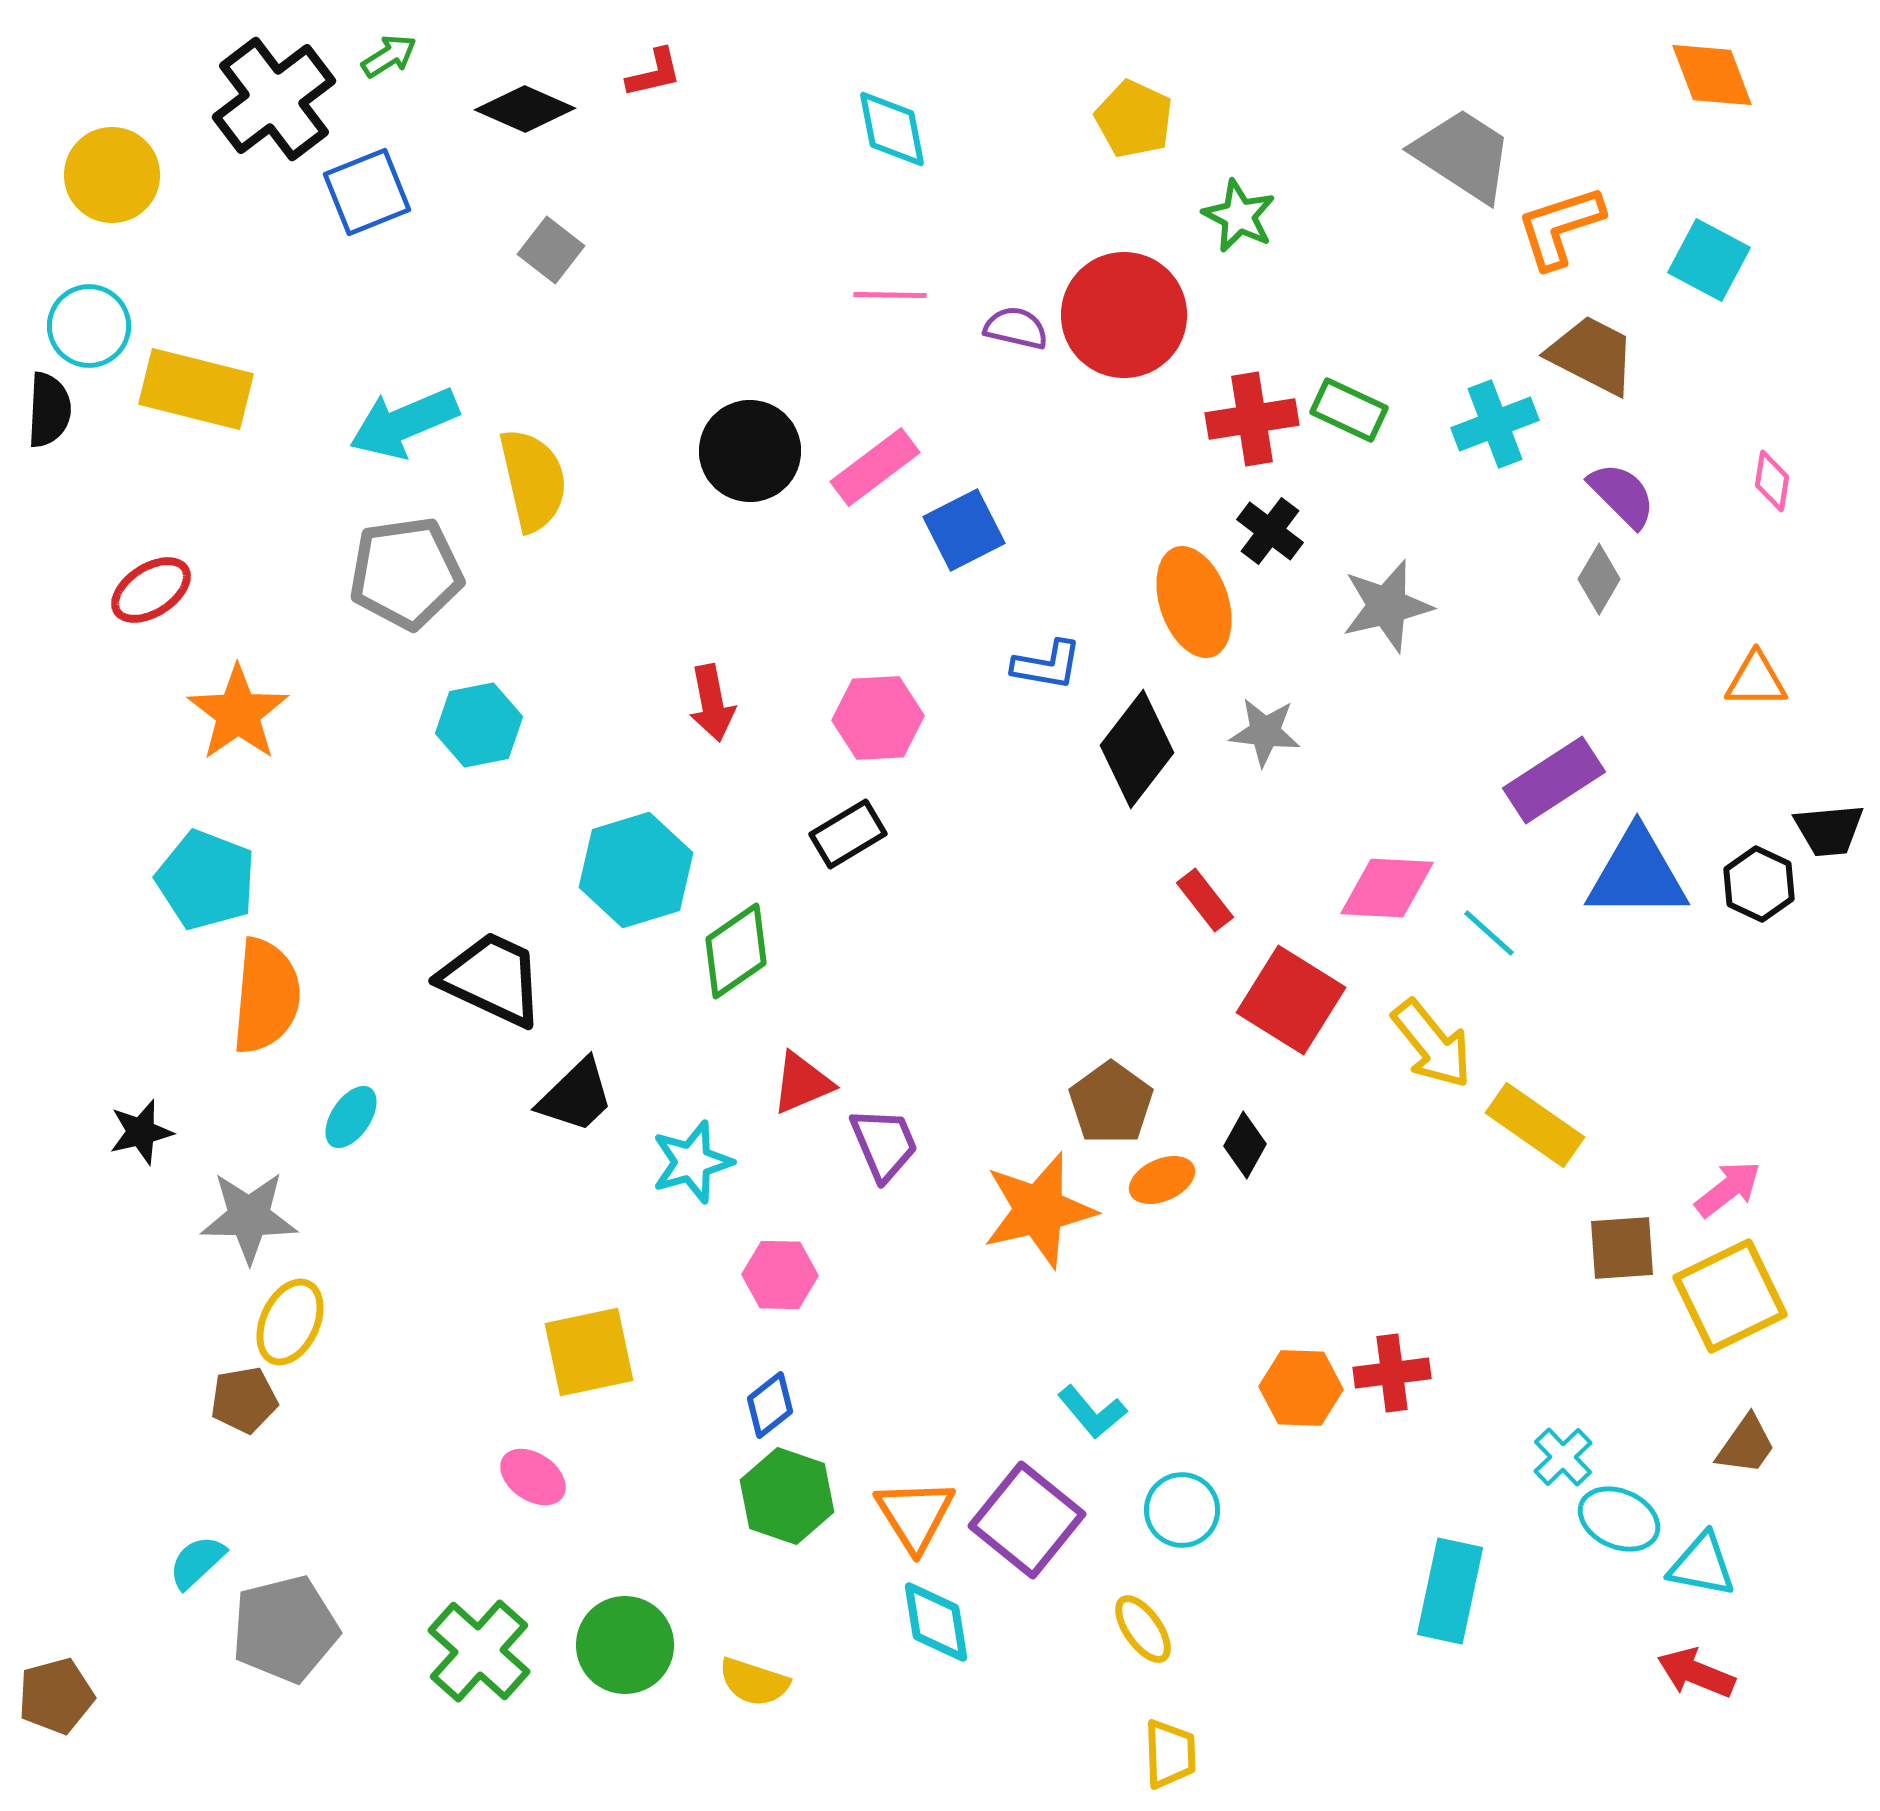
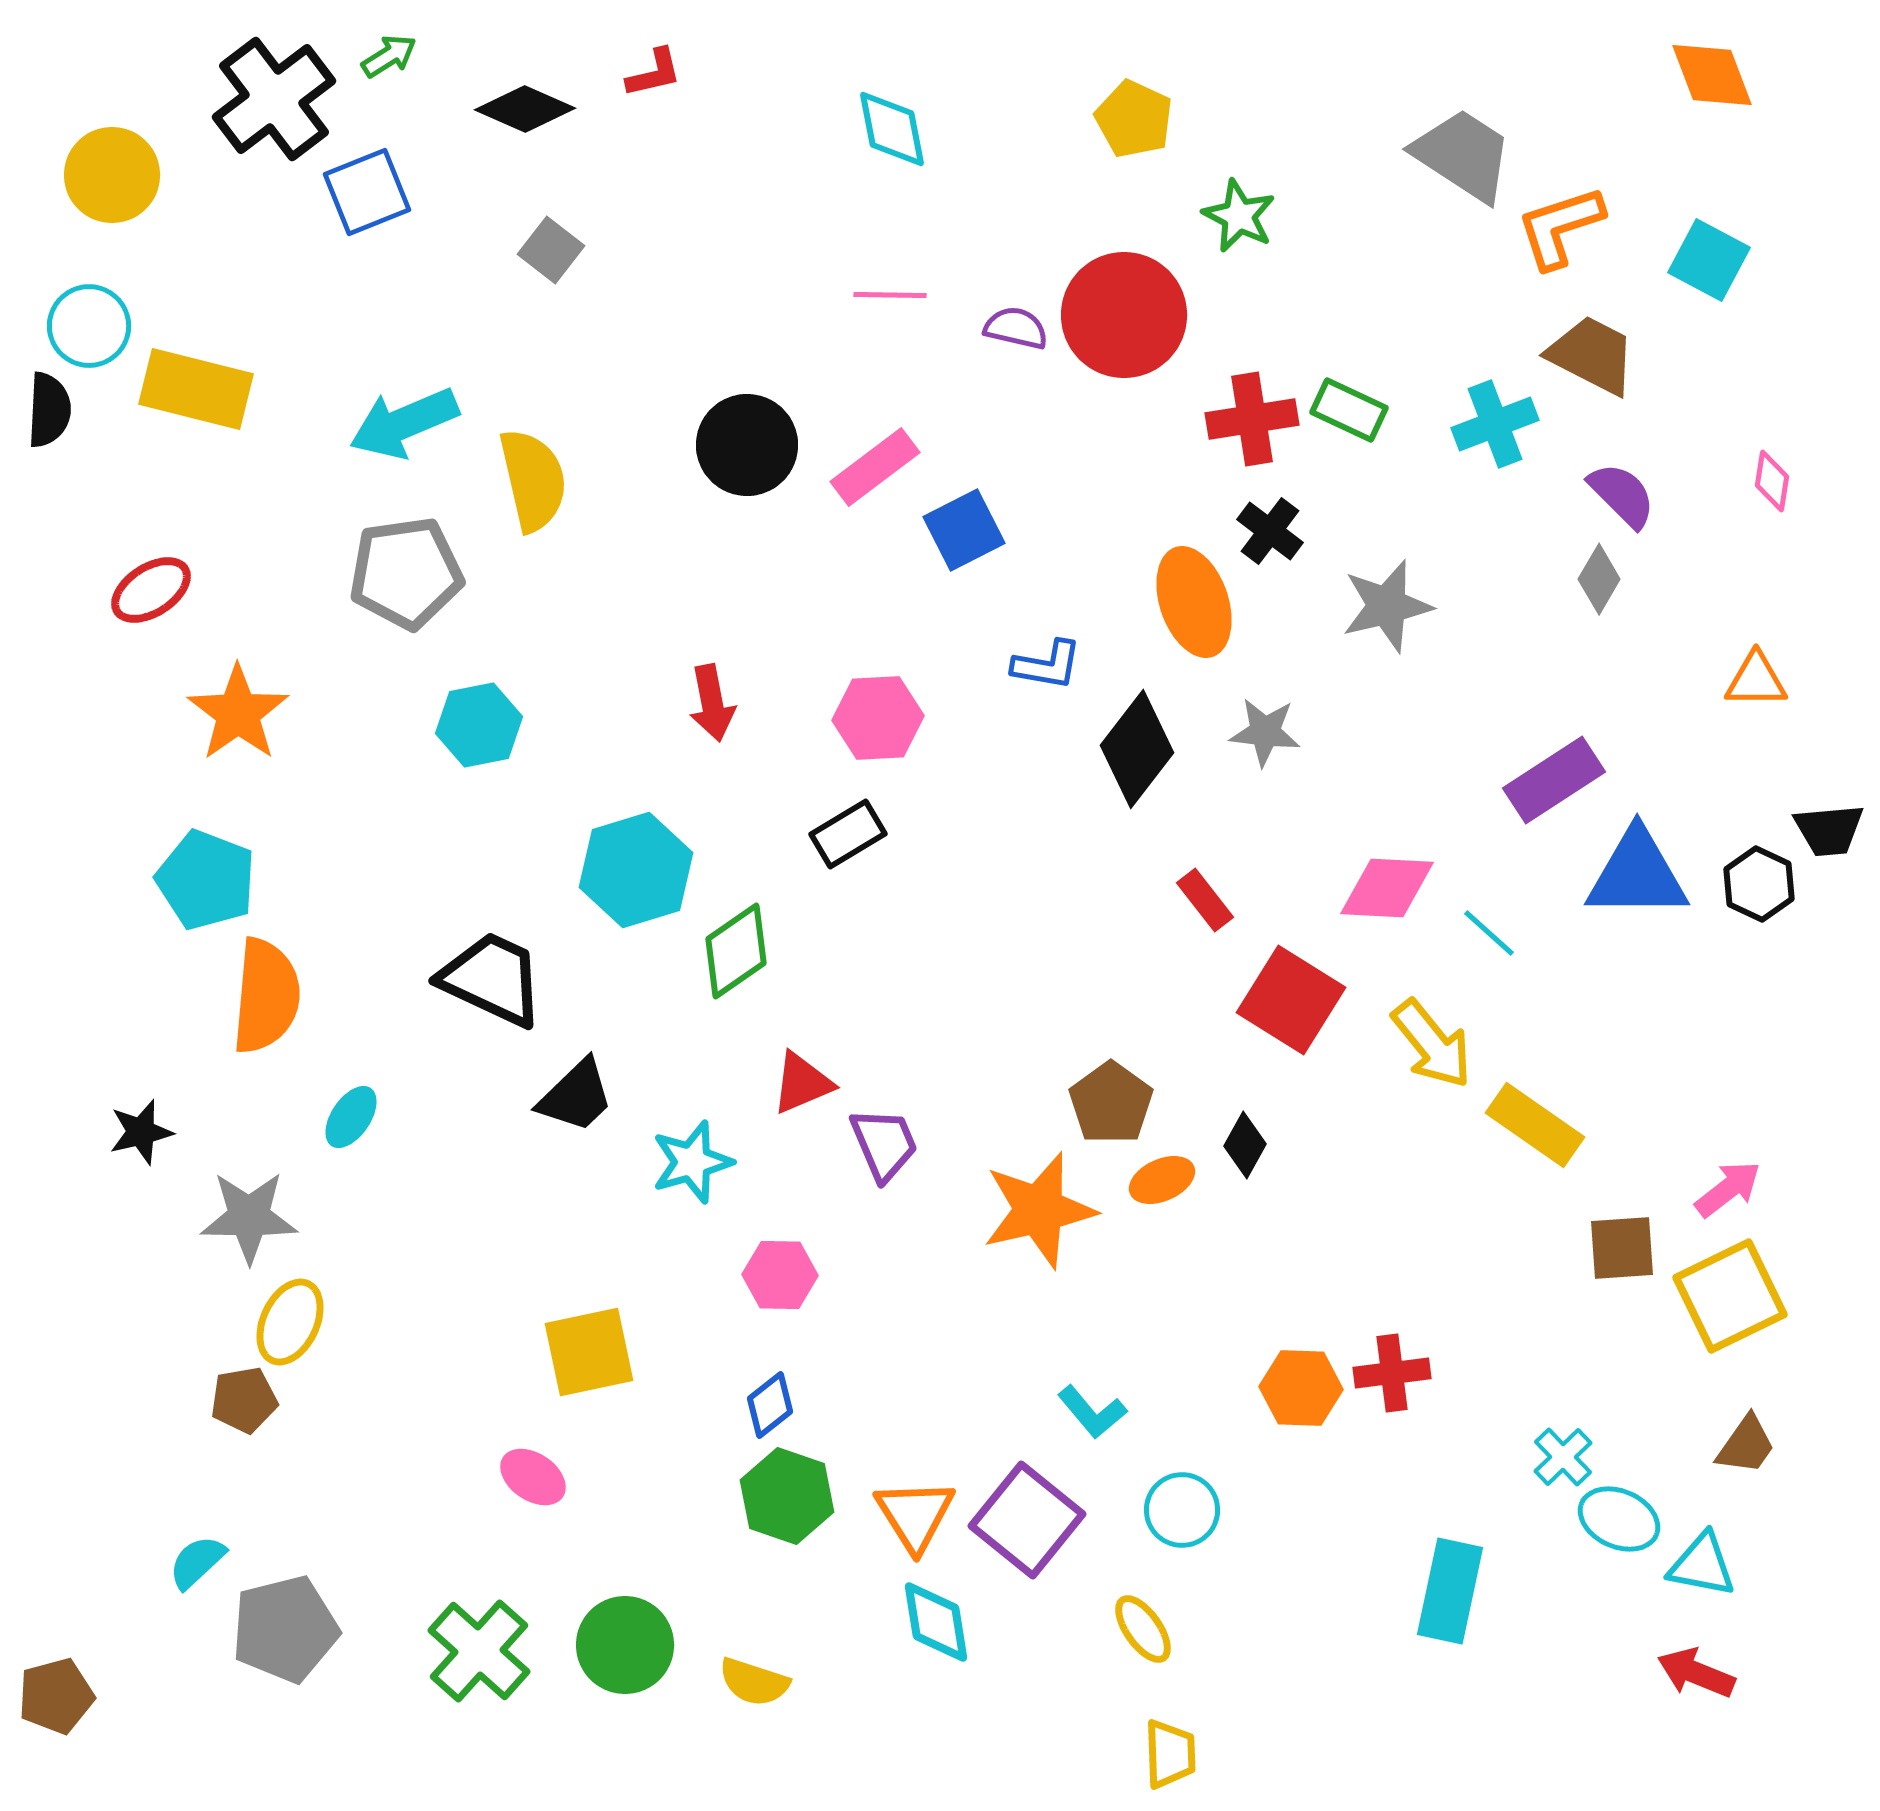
black circle at (750, 451): moved 3 px left, 6 px up
